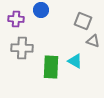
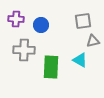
blue circle: moved 15 px down
gray square: rotated 30 degrees counterclockwise
gray triangle: rotated 32 degrees counterclockwise
gray cross: moved 2 px right, 2 px down
cyan triangle: moved 5 px right, 1 px up
